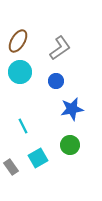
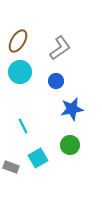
gray rectangle: rotated 35 degrees counterclockwise
